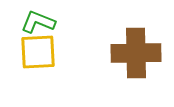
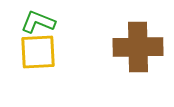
brown cross: moved 2 px right, 6 px up
